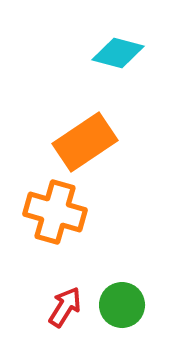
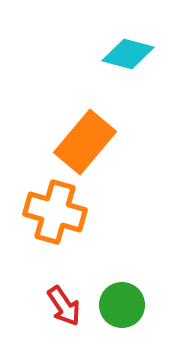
cyan diamond: moved 10 px right, 1 px down
orange rectangle: rotated 16 degrees counterclockwise
red arrow: moved 1 px left, 1 px up; rotated 114 degrees clockwise
